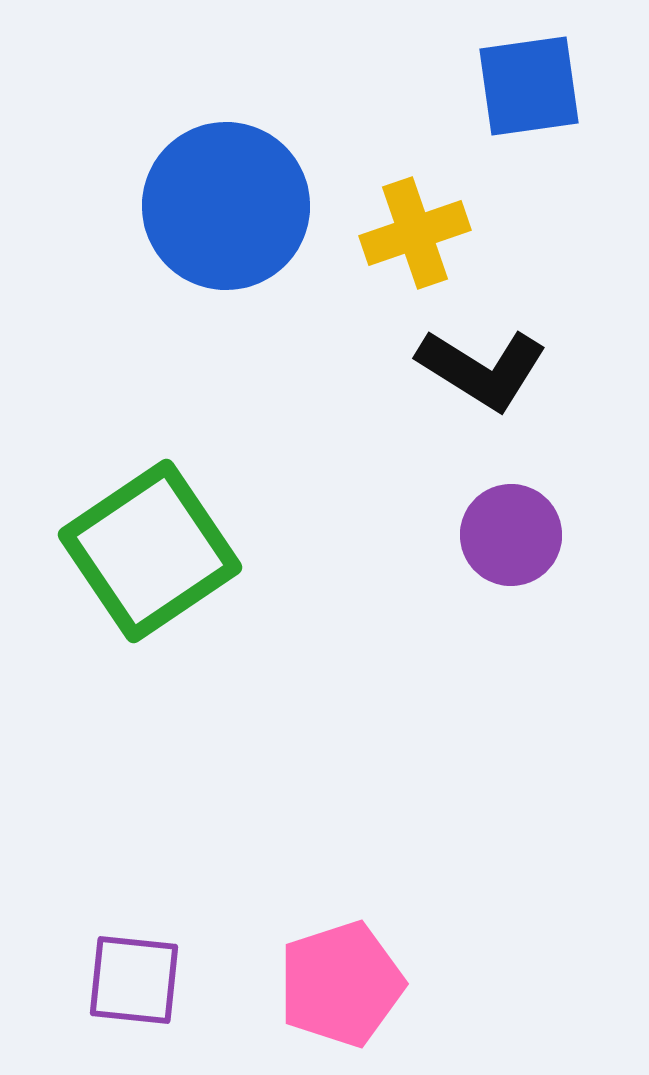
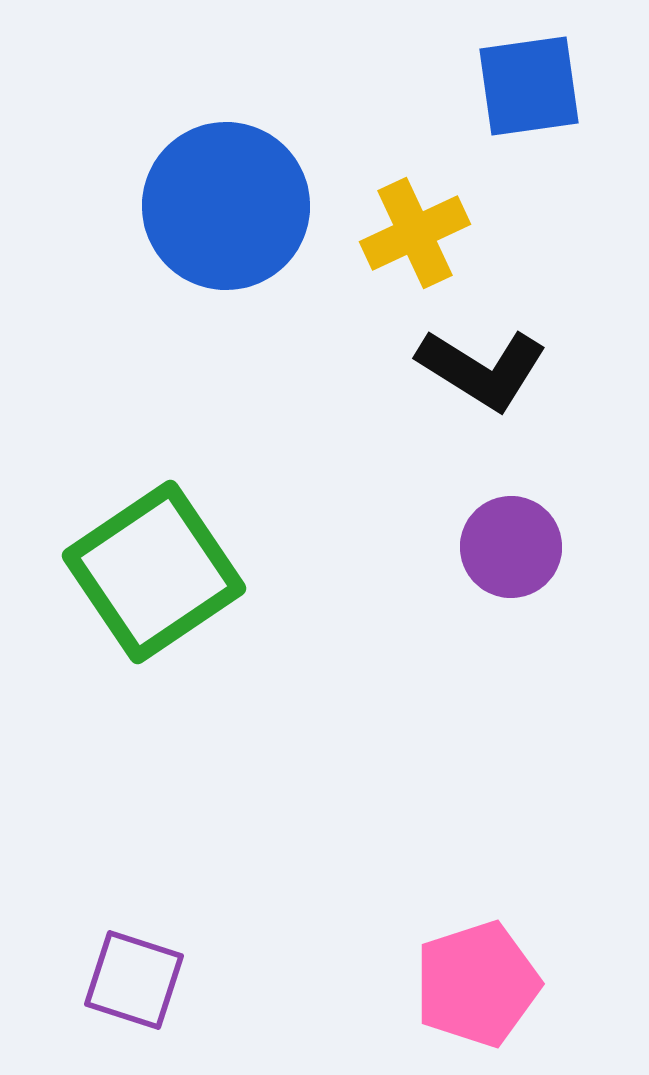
yellow cross: rotated 6 degrees counterclockwise
purple circle: moved 12 px down
green square: moved 4 px right, 21 px down
purple square: rotated 12 degrees clockwise
pink pentagon: moved 136 px right
